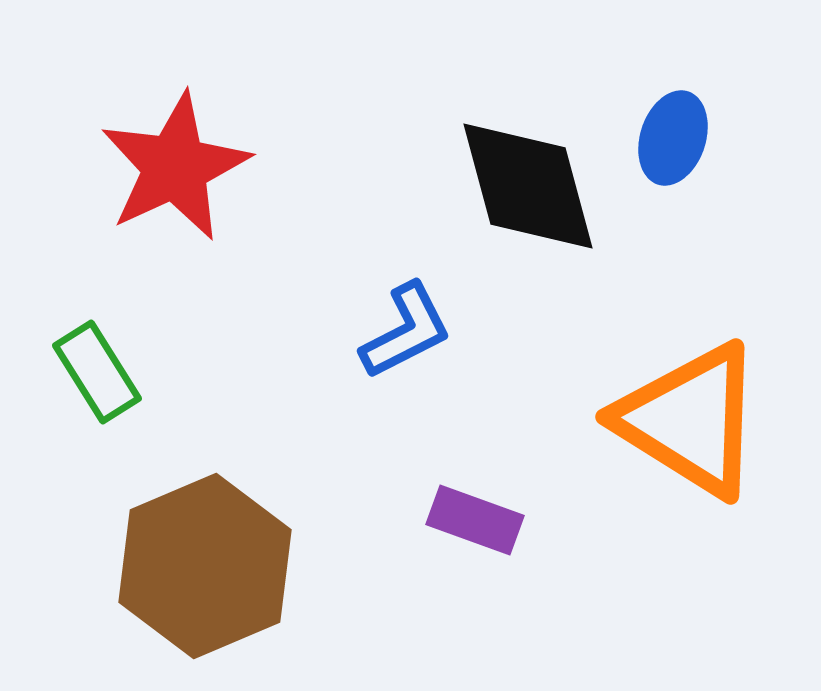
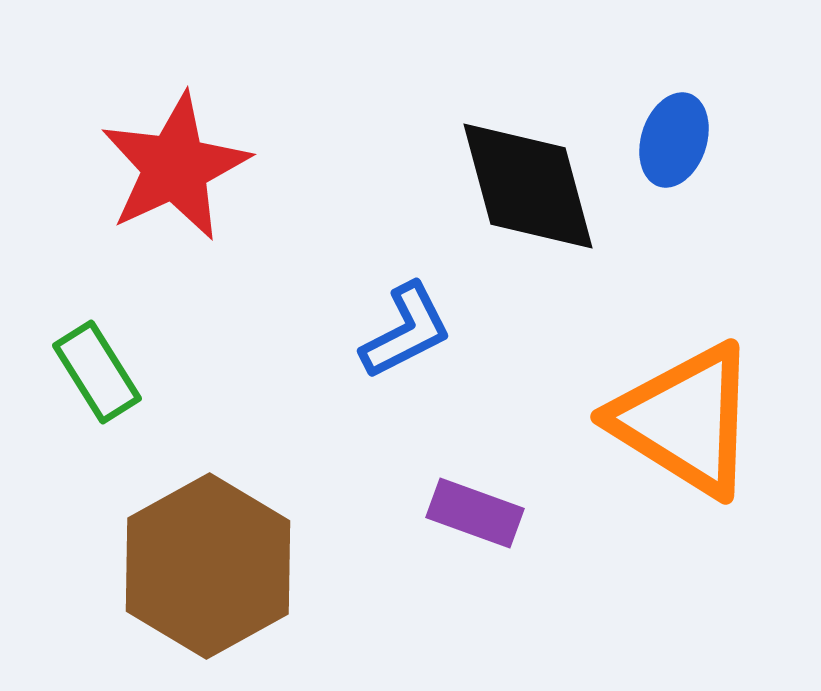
blue ellipse: moved 1 px right, 2 px down
orange triangle: moved 5 px left
purple rectangle: moved 7 px up
brown hexagon: moved 3 px right; rotated 6 degrees counterclockwise
